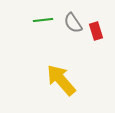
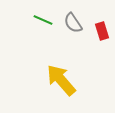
green line: rotated 30 degrees clockwise
red rectangle: moved 6 px right
